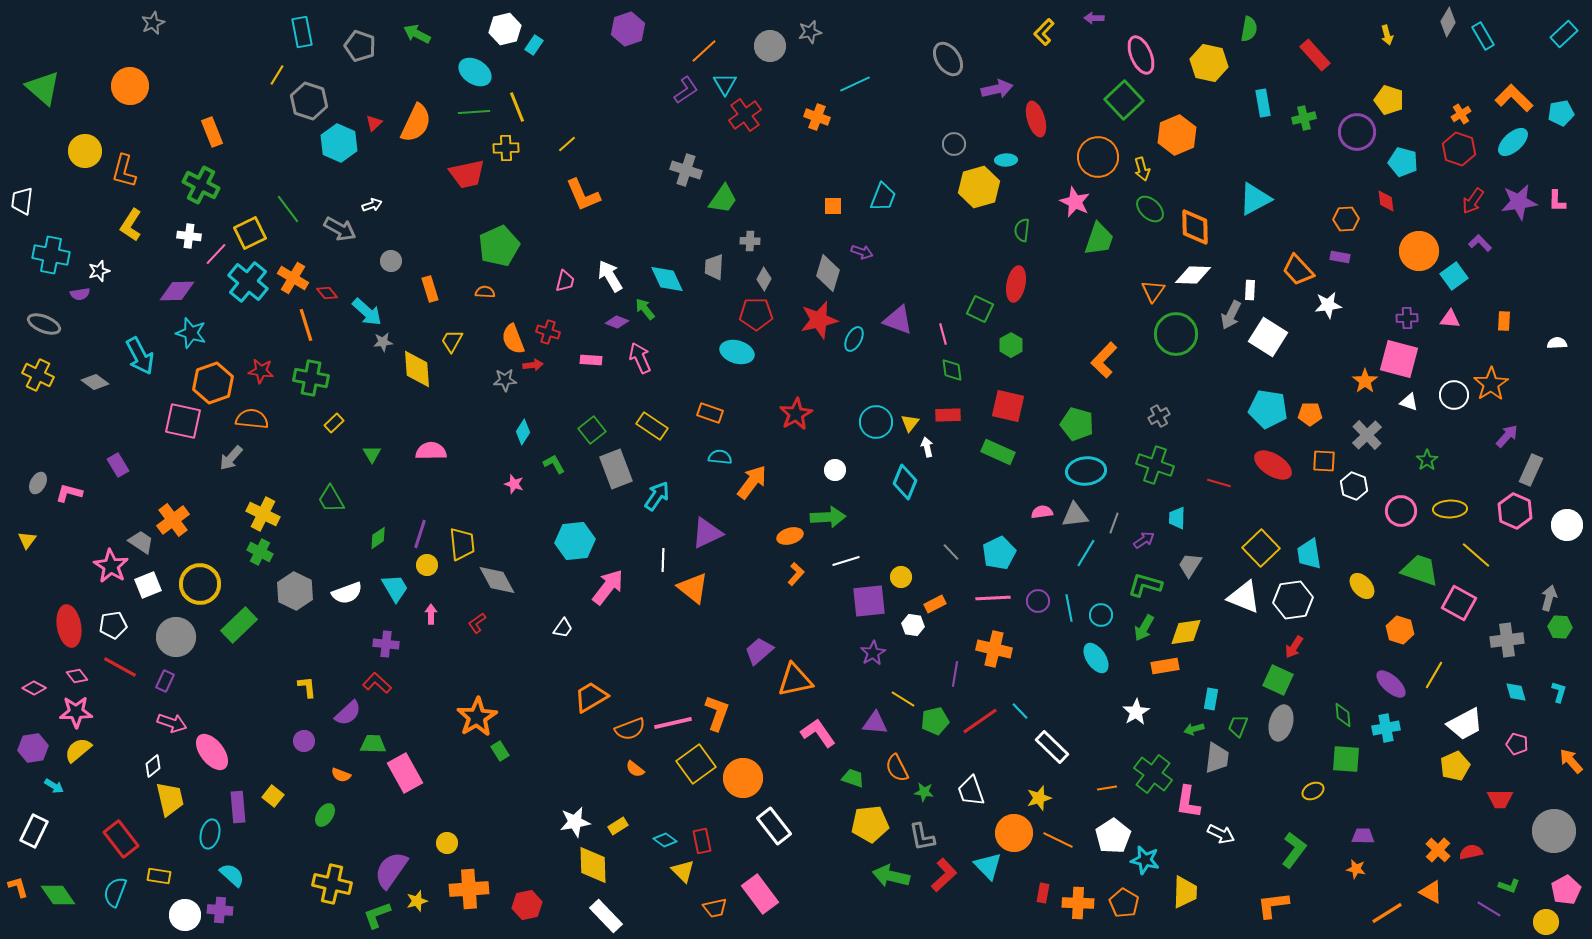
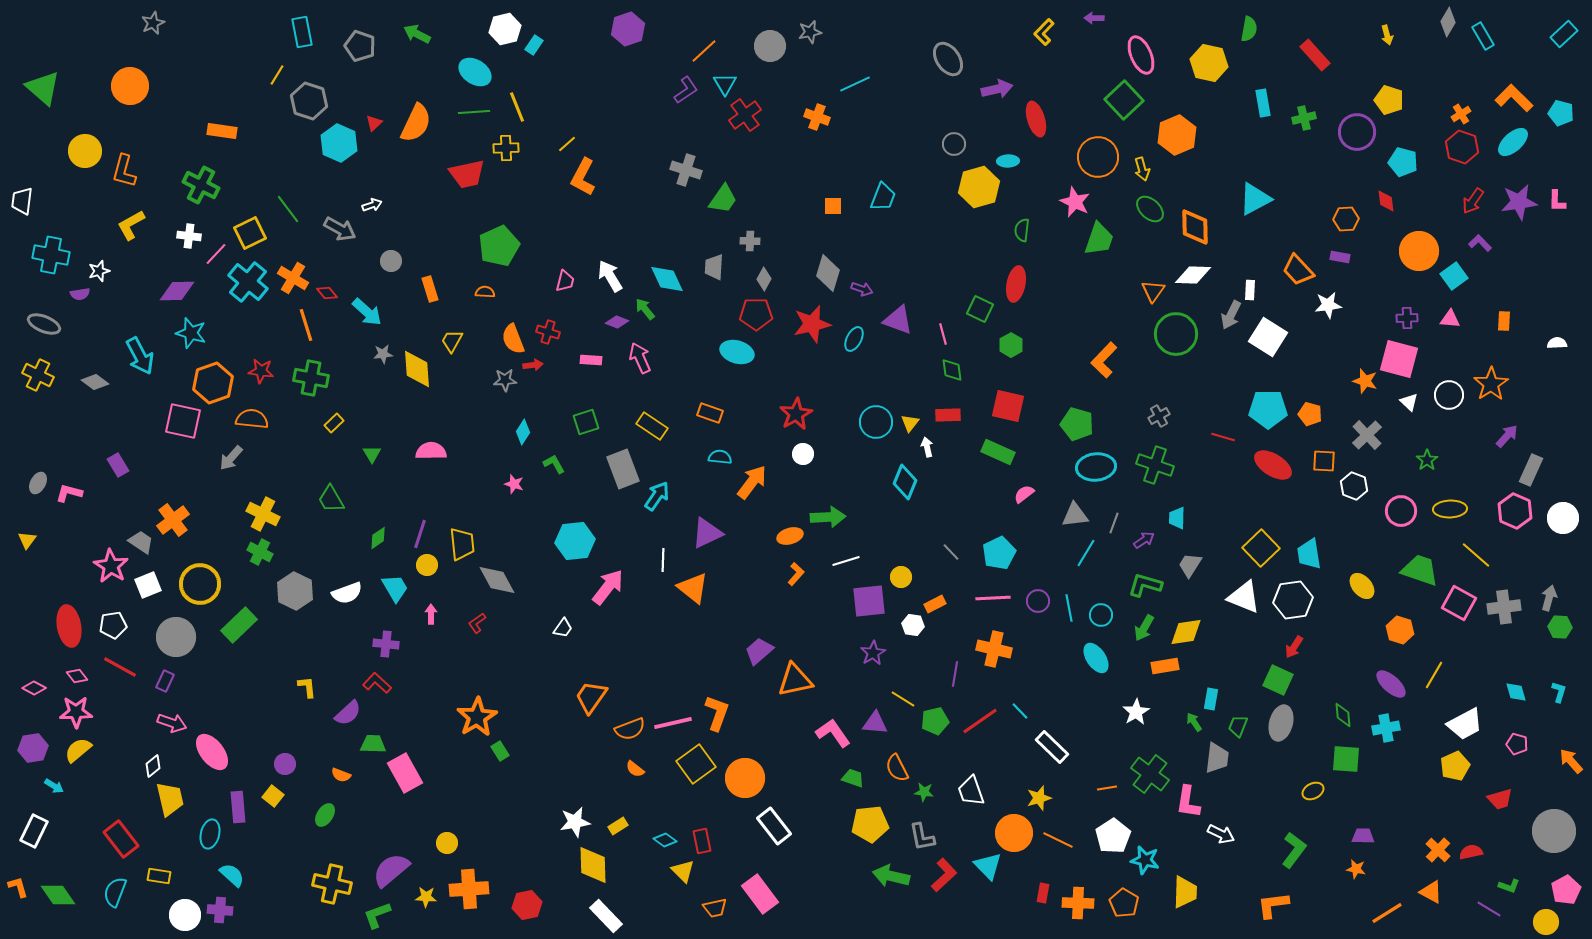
cyan pentagon at (1561, 113): rotated 25 degrees clockwise
orange rectangle at (212, 132): moved 10 px right, 1 px up; rotated 60 degrees counterclockwise
red hexagon at (1459, 149): moved 3 px right, 2 px up
cyan ellipse at (1006, 160): moved 2 px right, 1 px down
orange L-shape at (583, 195): moved 18 px up; rotated 51 degrees clockwise
yellow L-shape at (131, 225): rotated 28 degrees clockwise
purple arrow at (862, 252): moved 37 px down
red star at (819, 320): moved 7 px left, 4 px down
gray star at (383, 342): moved 12 px down
orange star at (1365, 381): rotated 20 degrees counterclockwise
white circle at (1454, 395): moved 5 px left
white triangle at (1409, 402): rotated 24 degrees clockwise
cyan pentagon at (1268, 409): rotated 9 degrees counterclockwise
orange pentagon at (1310, 414): rotated 15 degrees clockwise
green square at (592, 430): moved 6 px left, 8 px up; rotated 20 degrees clockwise
gray rectangle at (616, 469): moved 7 px right
white circle at (835, 470): moved 32 px left, 16 px up
cyan ellipse at (1086, 471): moved 10 px right, 4 px up
red line at (1219, 483): moved 4 px right, 46 px up
pink semicircle at (1042, 512): moved 18 px left, 18 px up; rotated 30 degrees counterclockwise
white circle at (1567, 525): moved 4 px left, 7 px up
gray cross at (1507, 640): moved 3 px left, 33 px up
orange trapezoid at (591, 697): rotated 24 degrees counterclockwise
green arrow at (1194, 729): moved 7 px up; rotated 72 degrees clockwise
pink L-shape at (818, 733): moved 15 px right
purple circle at (304, 741): moved 19 px left, 23 px down
green cross at (1153, 774): moved 3 px left
orange circle at (743, 778): moved 2 px right
red trapezoid at (1500, 799): rotated 16 degrees counterclockwise
purple semicircle at (391, 870): rotated 15 degrees clockwise
yellow star at (417, 901): moved 9 px right, 4 px up; rotated 20 degrees clockwise
